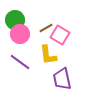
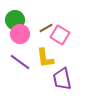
yellow L-shape: moved 3 px left, 3 px down
